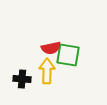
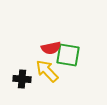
yellow arrow: rotated 45 degrees counterclockwise
